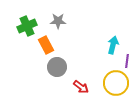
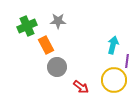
yellow circle: moved 2 px left, 3 px up
